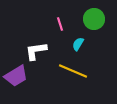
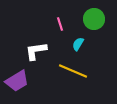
purple trapezoid: moved 1 px right, 5 px down
